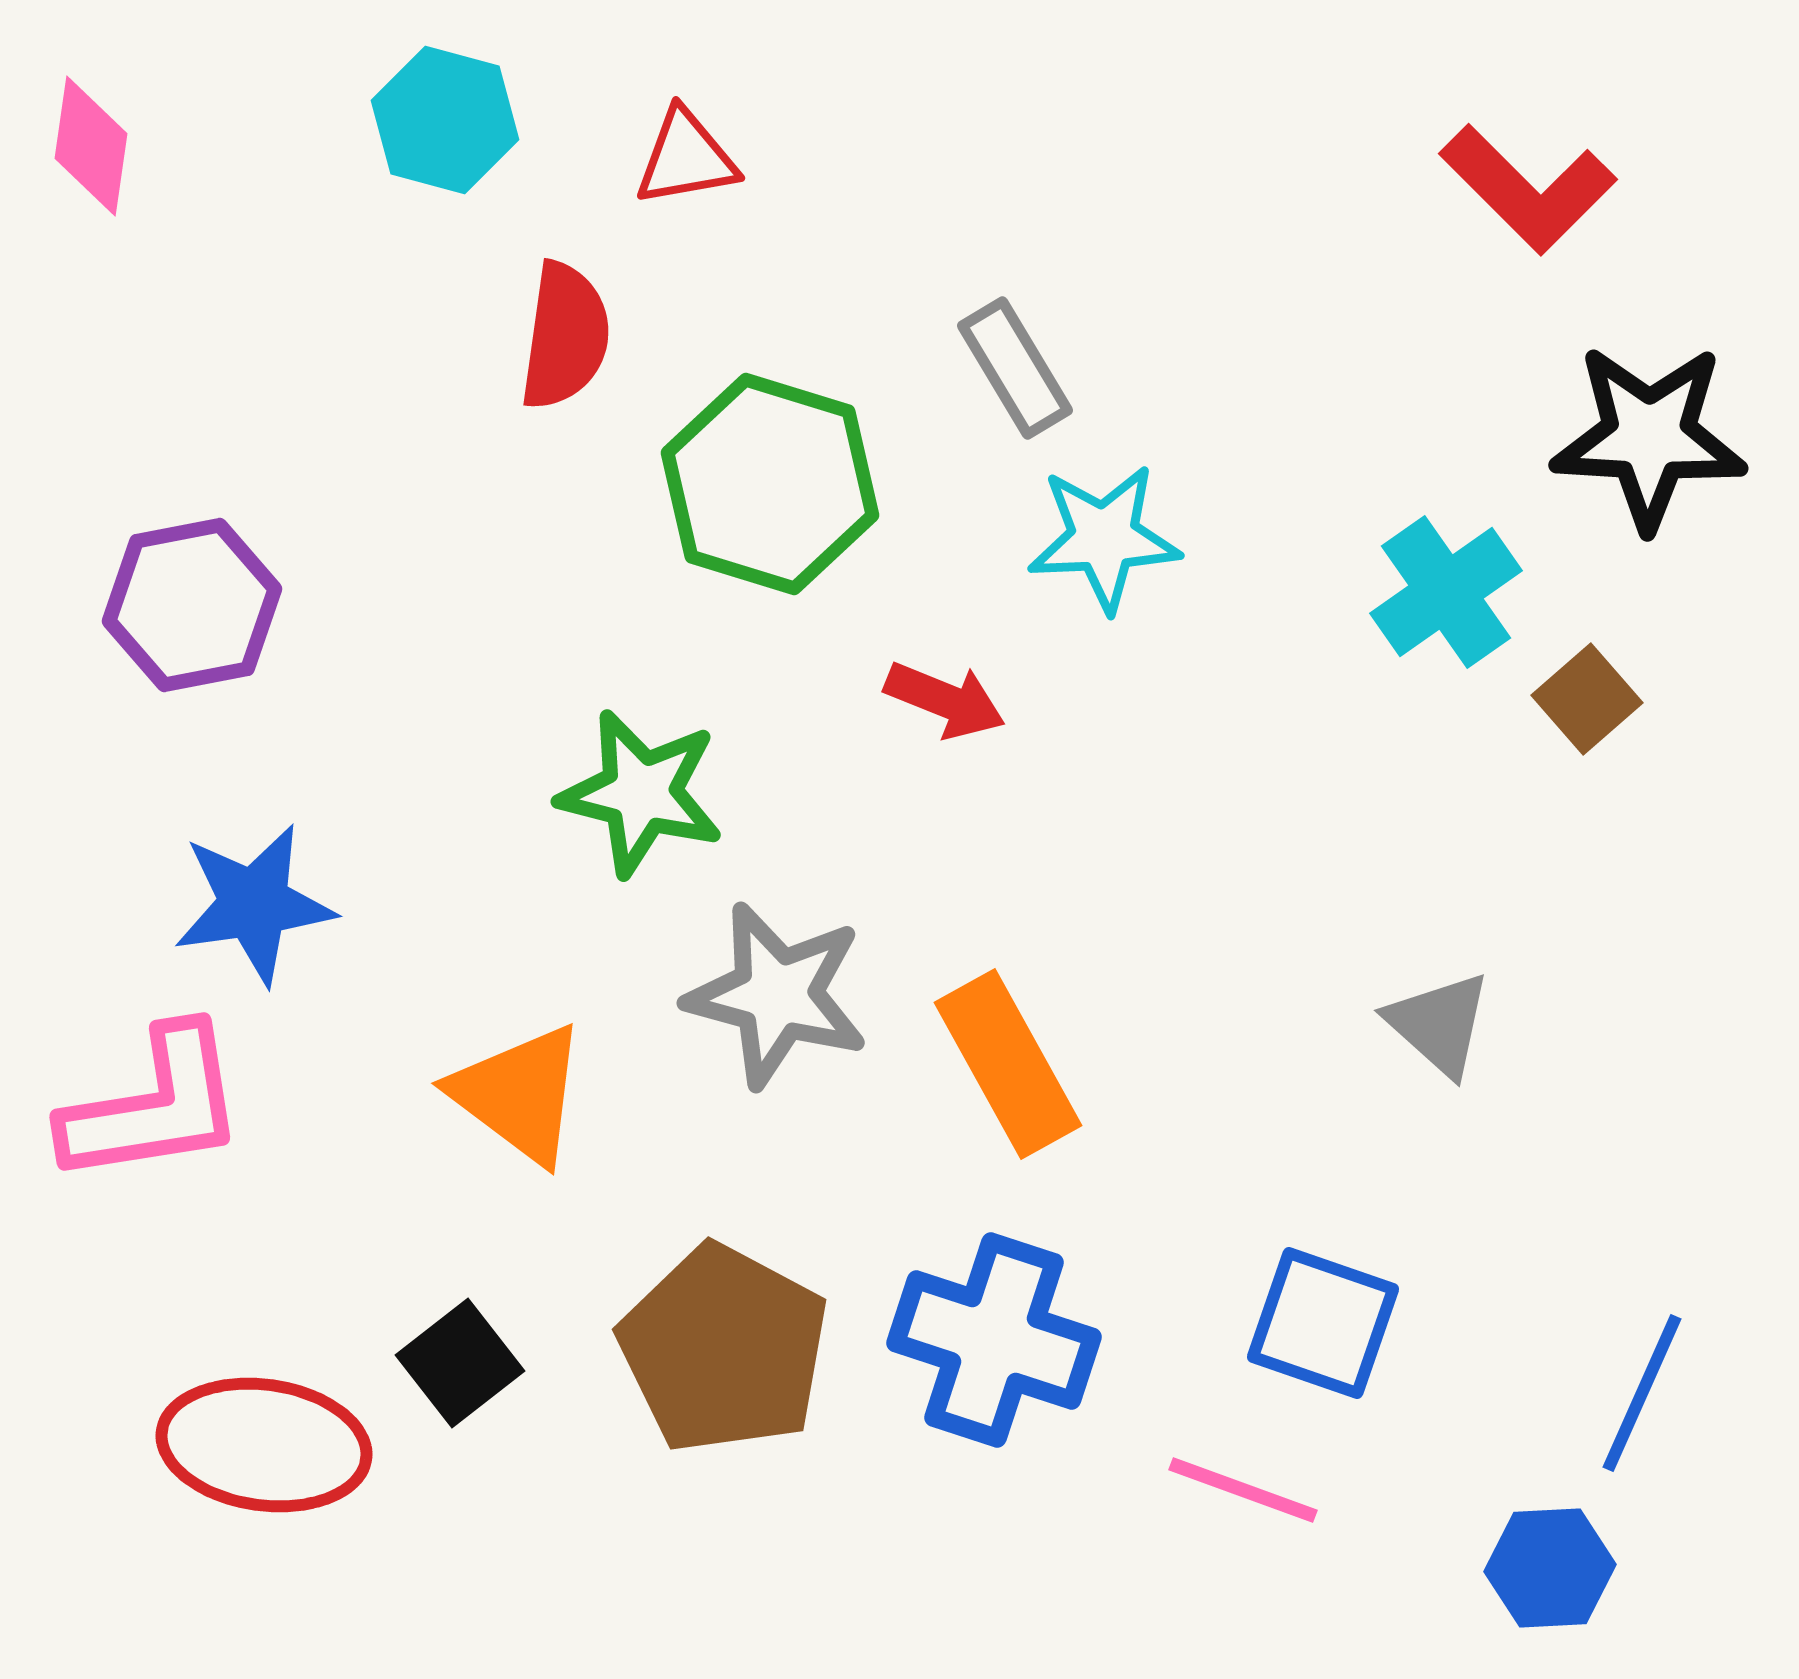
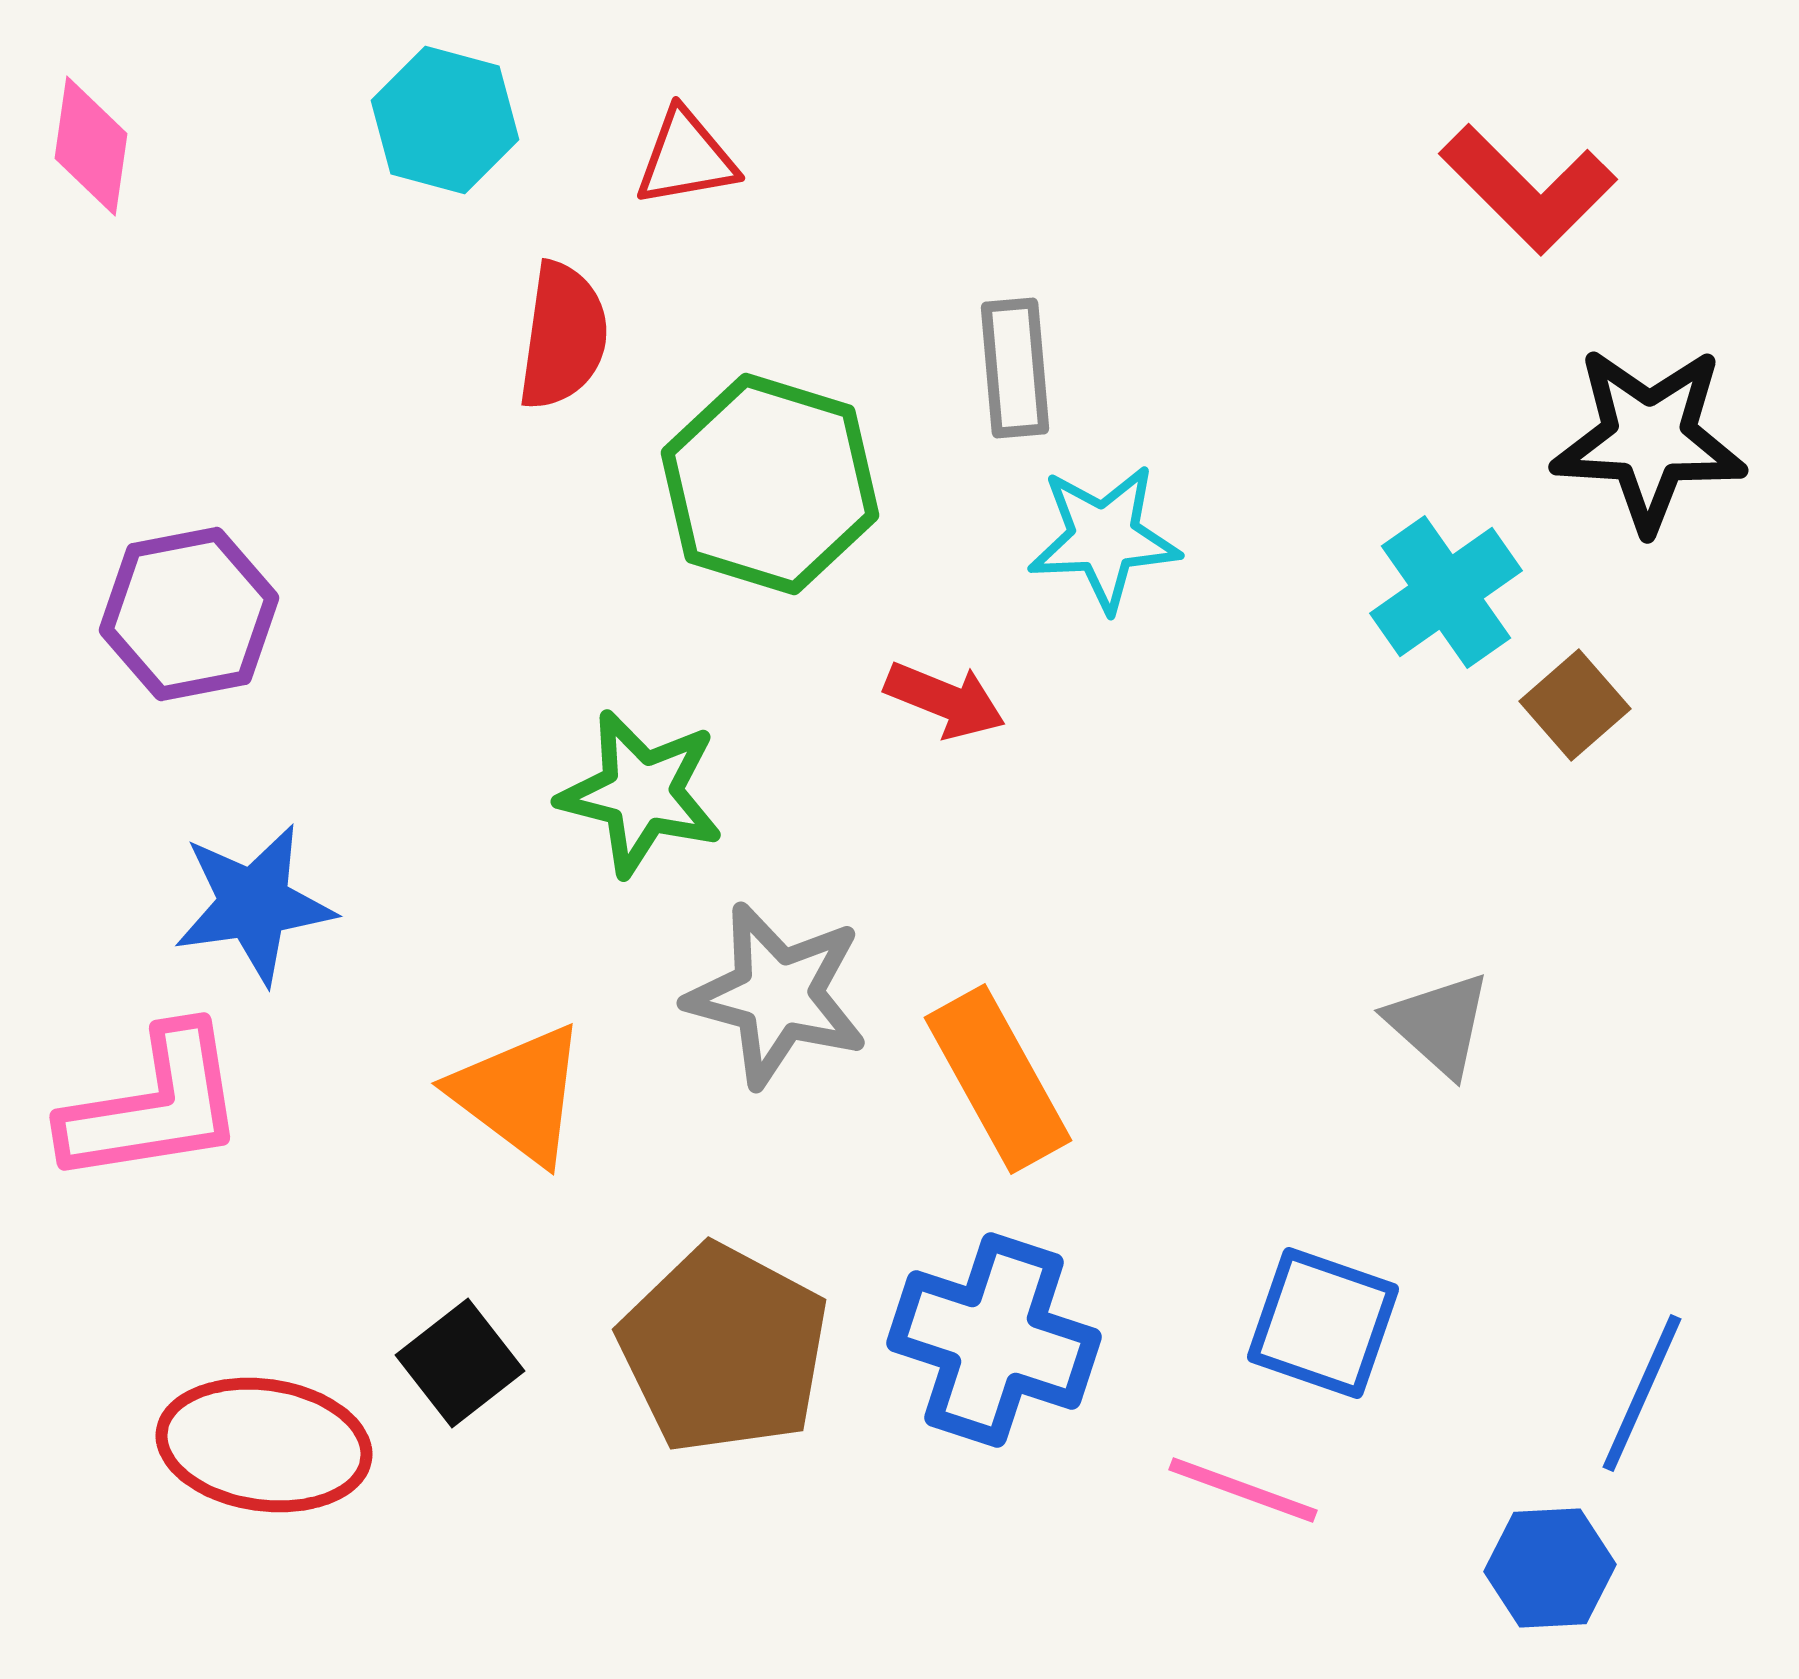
red semicircle: moved 2 px left
gray rectangle: rotated 26 degrees clockwise
black star: moved 2 px down
purple hexagon: moved 3 px left, 9 px down
brown square: moved 12 px left, 6 px down
orange rectangle: moved 10 px left, 15 px down
